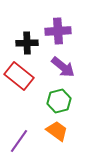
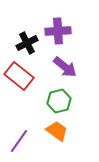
black cross: rotated 25 degrees counterclockwise
purple arrow: moved 2 px right
